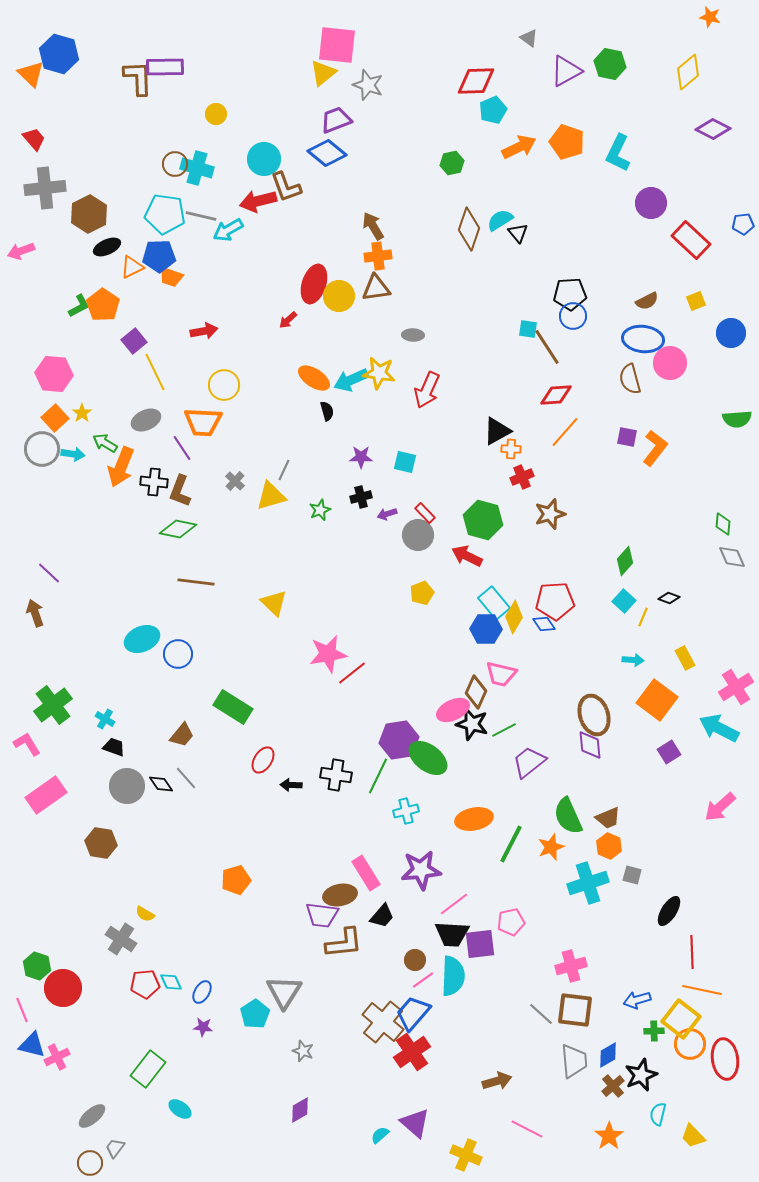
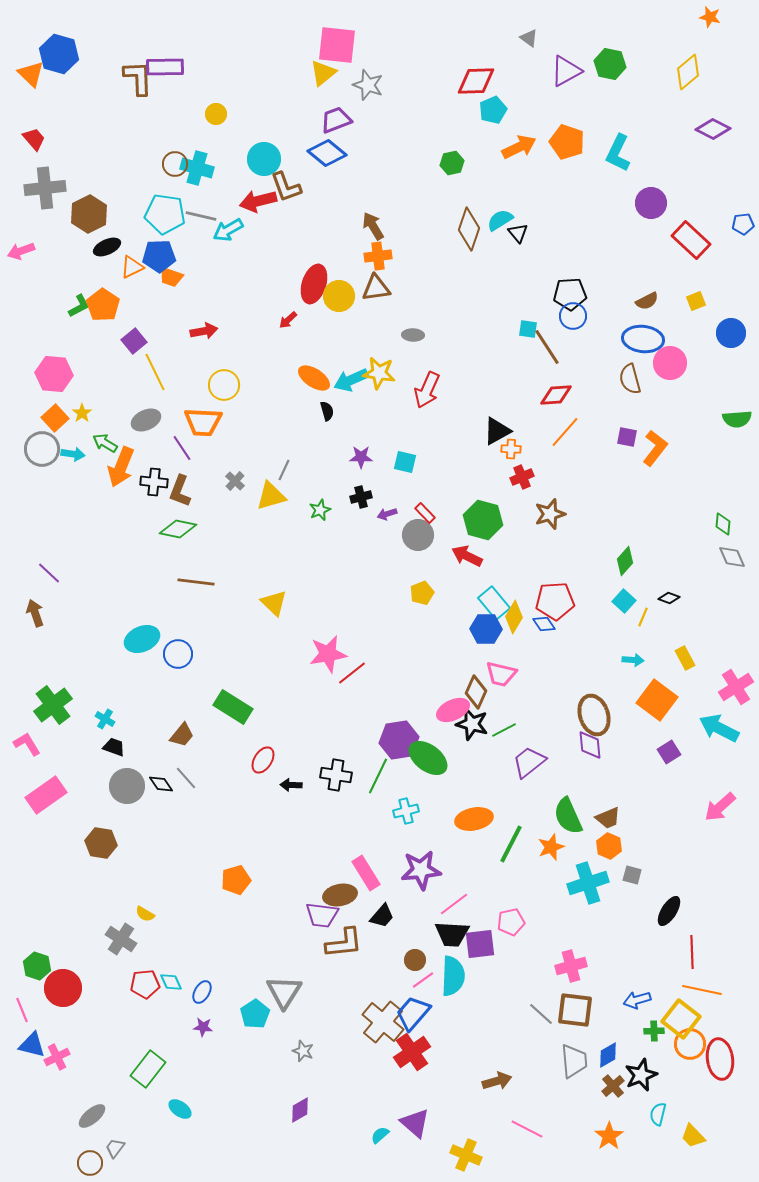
red ellipse at (725, 1059): moved 5 px left
